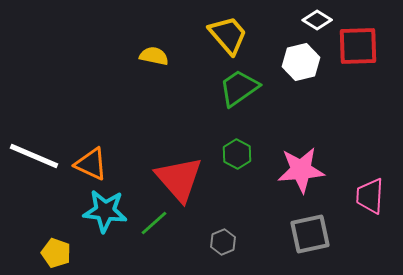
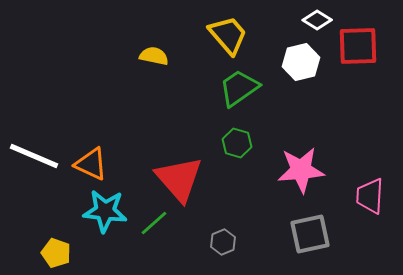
green hexagon: moved 11 px up; rotated 12 degrees counterclockwise
